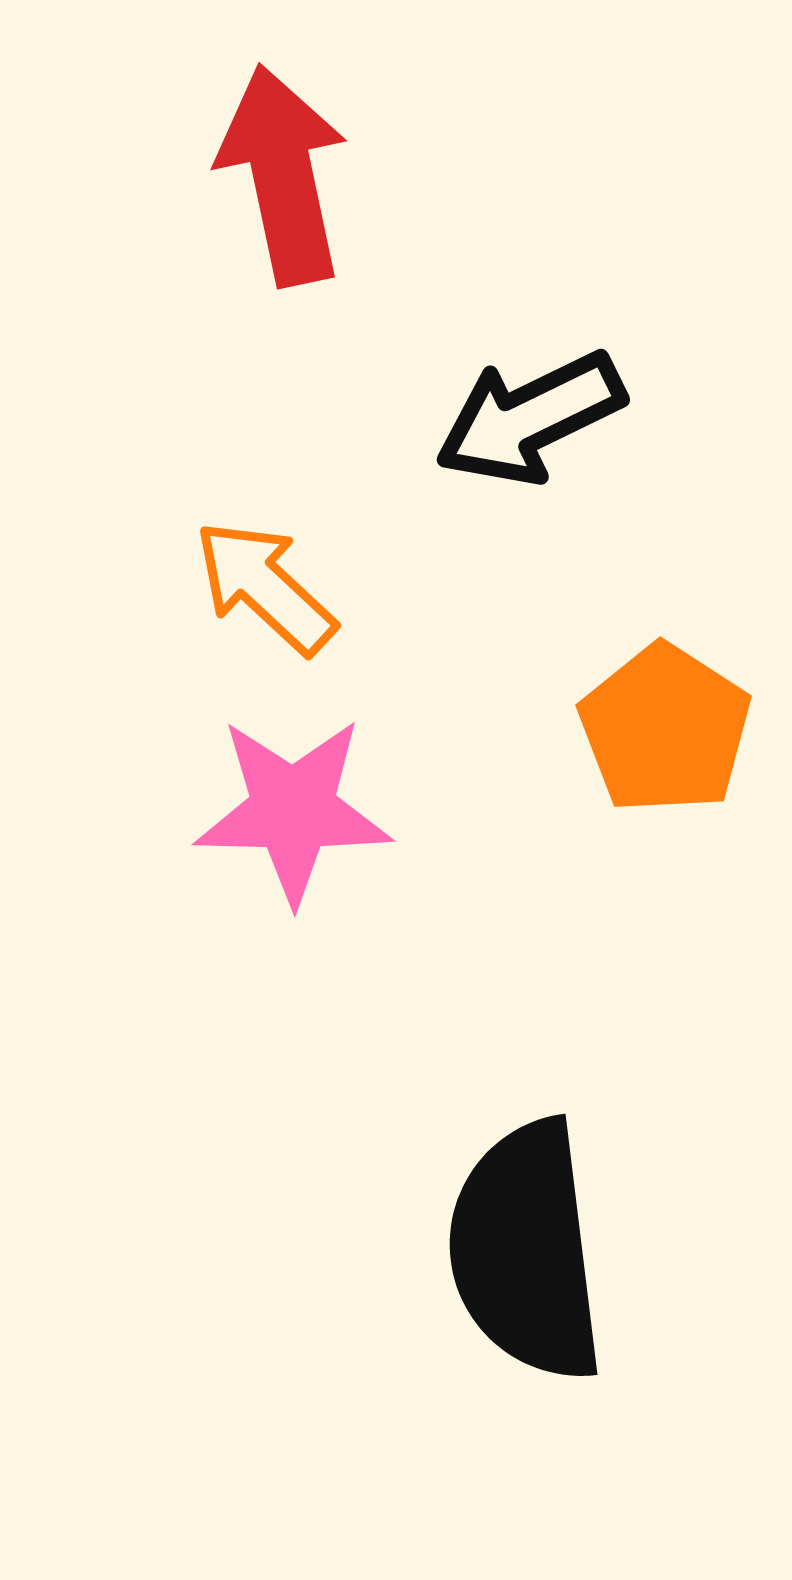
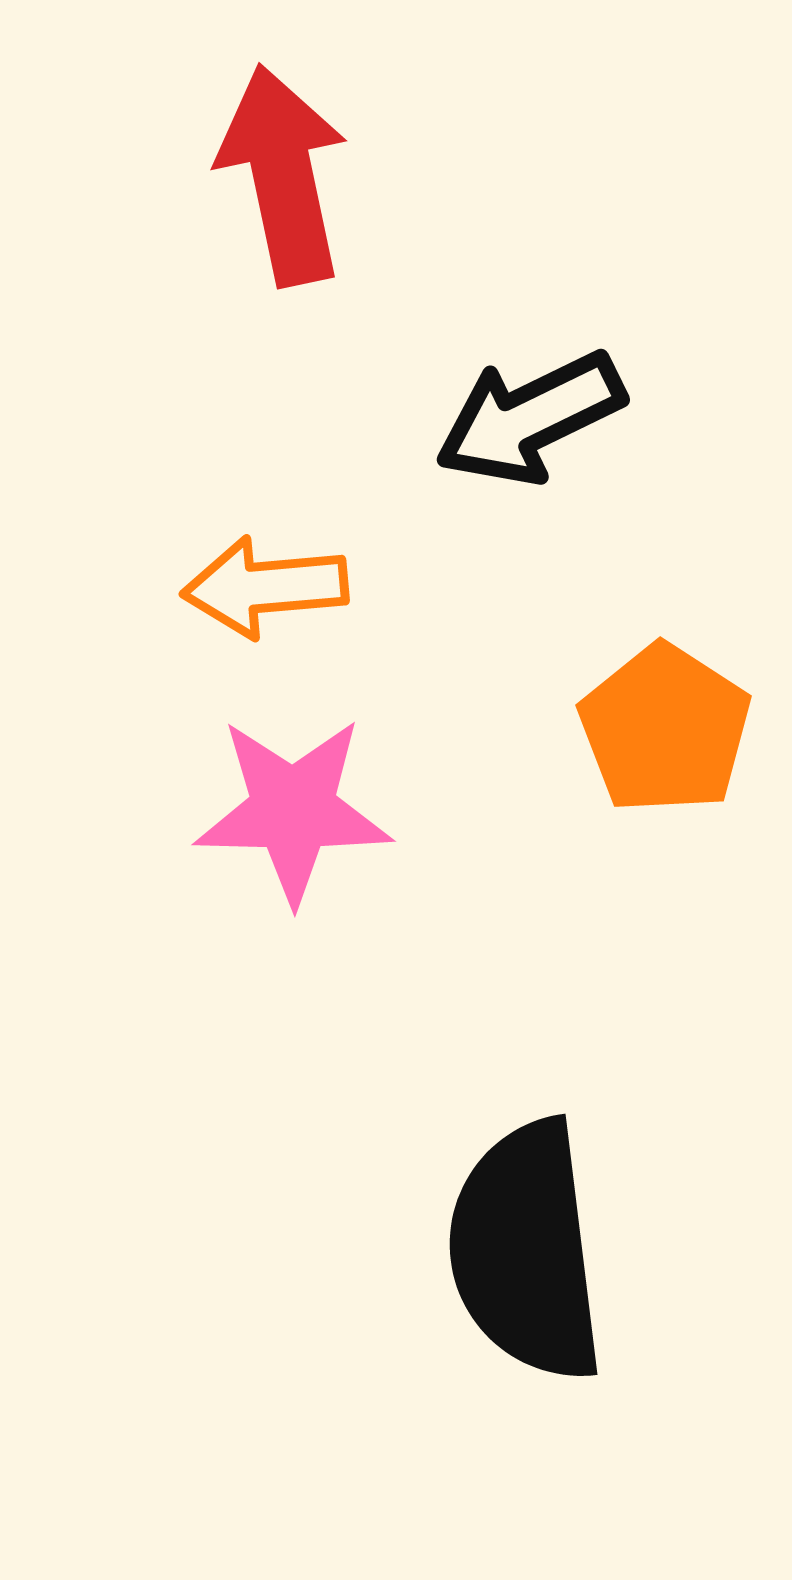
orange arrow: rotated 48 degrees counterclockwise
